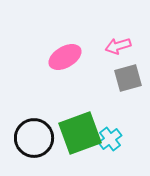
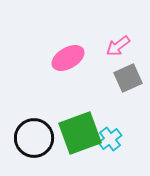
pink arrow: rotated 20 degrees counterclockwise
pink ellipse: moved 3 px right, 1 px down
gray square: rotated 8 degrees counterclockwise
